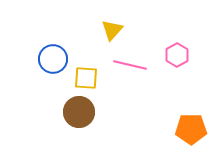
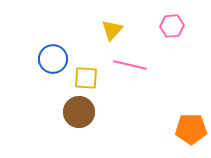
pink hexagon: moved 5 px left, 29 px up; rotated 25 degrees clockwise
